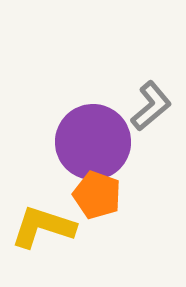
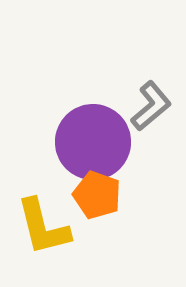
yellow L-shape: rotated 122 degrees counterclockwise
